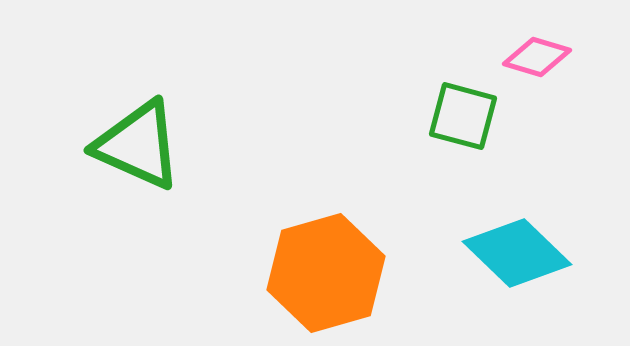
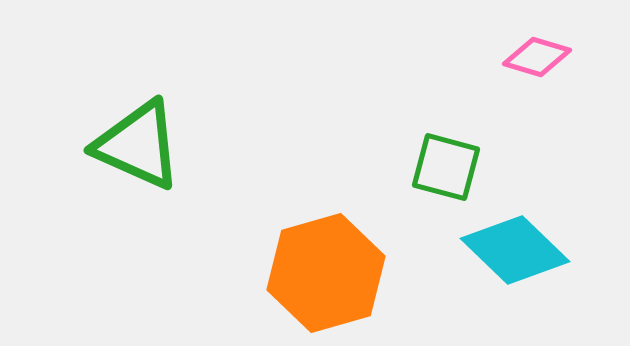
green square: moved 17 px left, 51 px down
cyan diamond: moved 2 px left, 3 px up
